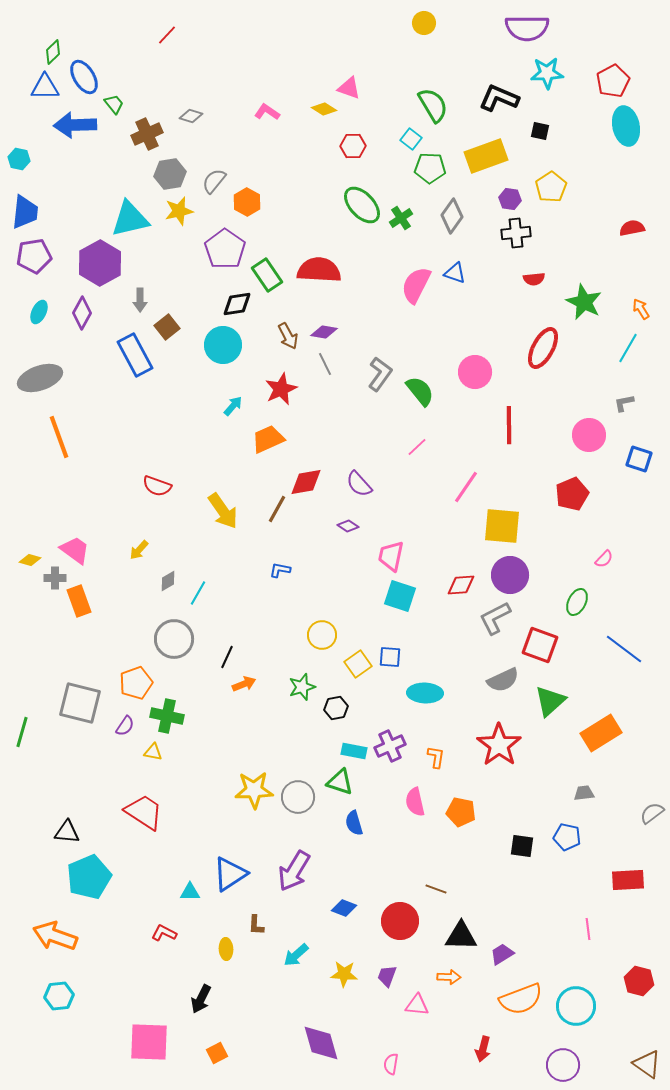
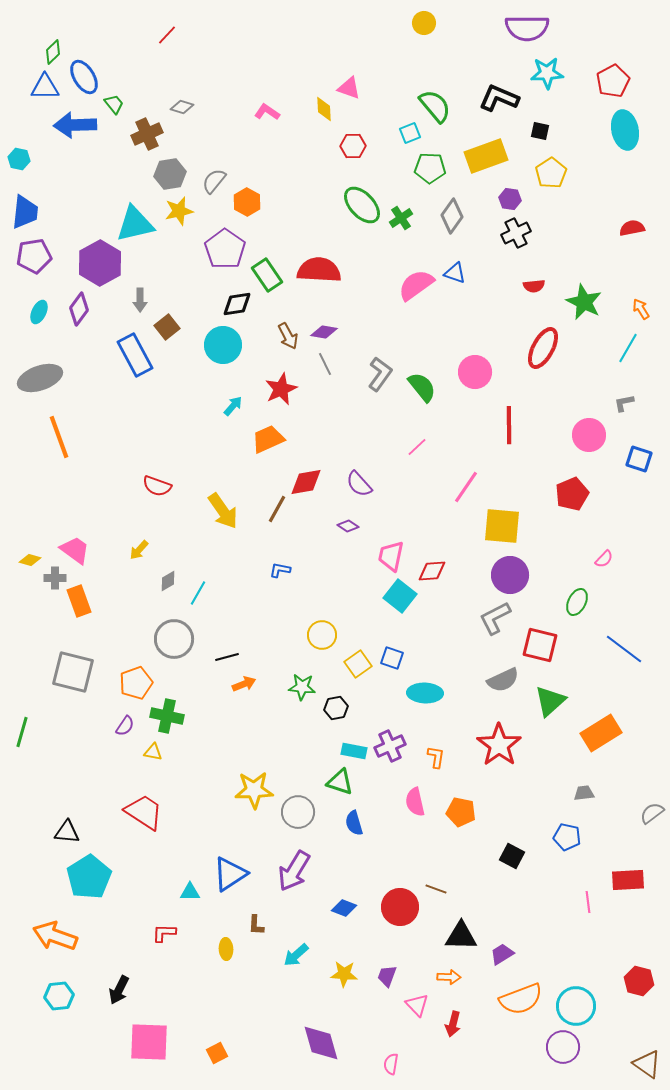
green semicircle at (433, 105): moved 2 px right, 1 px down; rotated 9 degrees counterclockwise
yellow diamond at (324, 109): rotated 55 degrees clockwise
gray diamond at (191, 116): moved 9 px left, 9 px up
cyan ellipse at (626, 126): moved 1 px left, 4 px down
cyan square at (411, 139): moved 1 px left, 6 px up; rotated 30 degrees clockwise
yellow pentagon at (551, 187): moved 14 px up
cyan triangle at (130, 219): moved 5 px right, 5 px down
black cross at (516, 233): rotated 20 degrees counterclockwise
red semicircle at (534, 279): moved 7 px down
pink semicircle at (416, 285): rotated 27 degrees clockwise
purple diamond at (82, 313): moved 3 px left, 4 px up; rotated 8 degrees clockwise
green semicircle at (420, 391): moved 2 px right, 4 px up
red diamond at (461, 585): moved 29 px left, 14 px up
cyan square at (400, 596): rotated 20 degrees clockwise
red square at (540, 645): rotated 6 degrees counterclockwise
black line at (227, 657): rotated 50 degrees clockwise
blue square at (390, 657): moved 2 px right, 1 px down; rotated 15 degrees clockwise
green star at (302, 687): rotated 24 degrees clockwise
gray square at (80, 703): moved 7 px left, 31 px up
gray circle at (298, 797): moved 15 px down
black square at (522, 846): moved 10 px left, 10 px down; rotated 20 degrees clockwise
cyan pentagon at (89, 877): rotated 9 degrees counterclockwise
red circle at (400, 921): moved 14 px up
pink line at (588, 929): moved 27 px up
red L-shape at (164, 933): rotated 25 degrees counterclockwise
black arrow at (201, 999): moved 82 px left, 9 px up
pink triangle at (417, 1005): rotated 40 degrees clockwise
red arrow at (483, 1049): moved 30 px left, 25 px up
purple circle at (563, 1065): moved 18 px up
